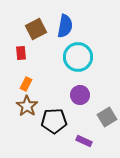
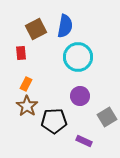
purple circle: moved 1 px down
